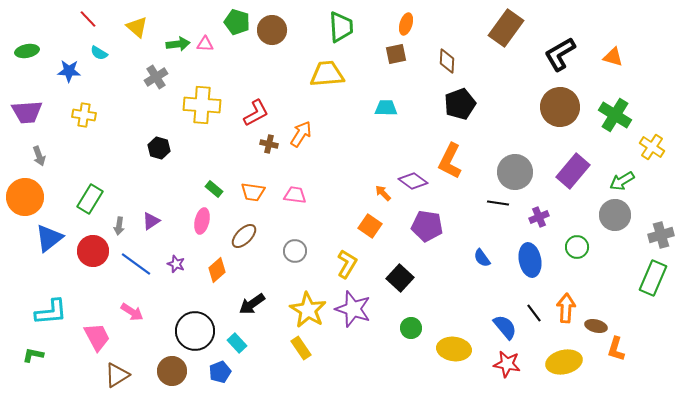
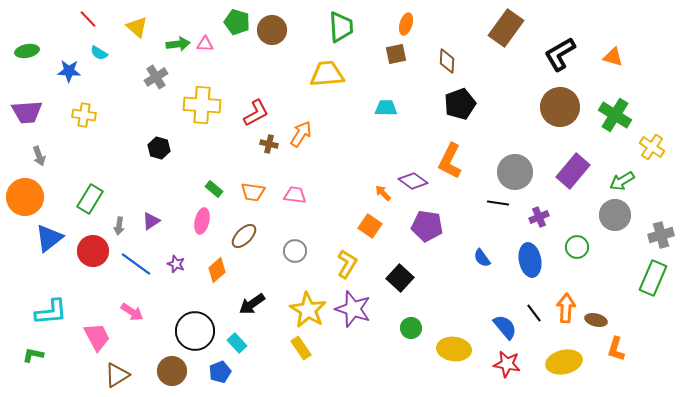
brown ellipse at (596, 326): moved 6 px up
